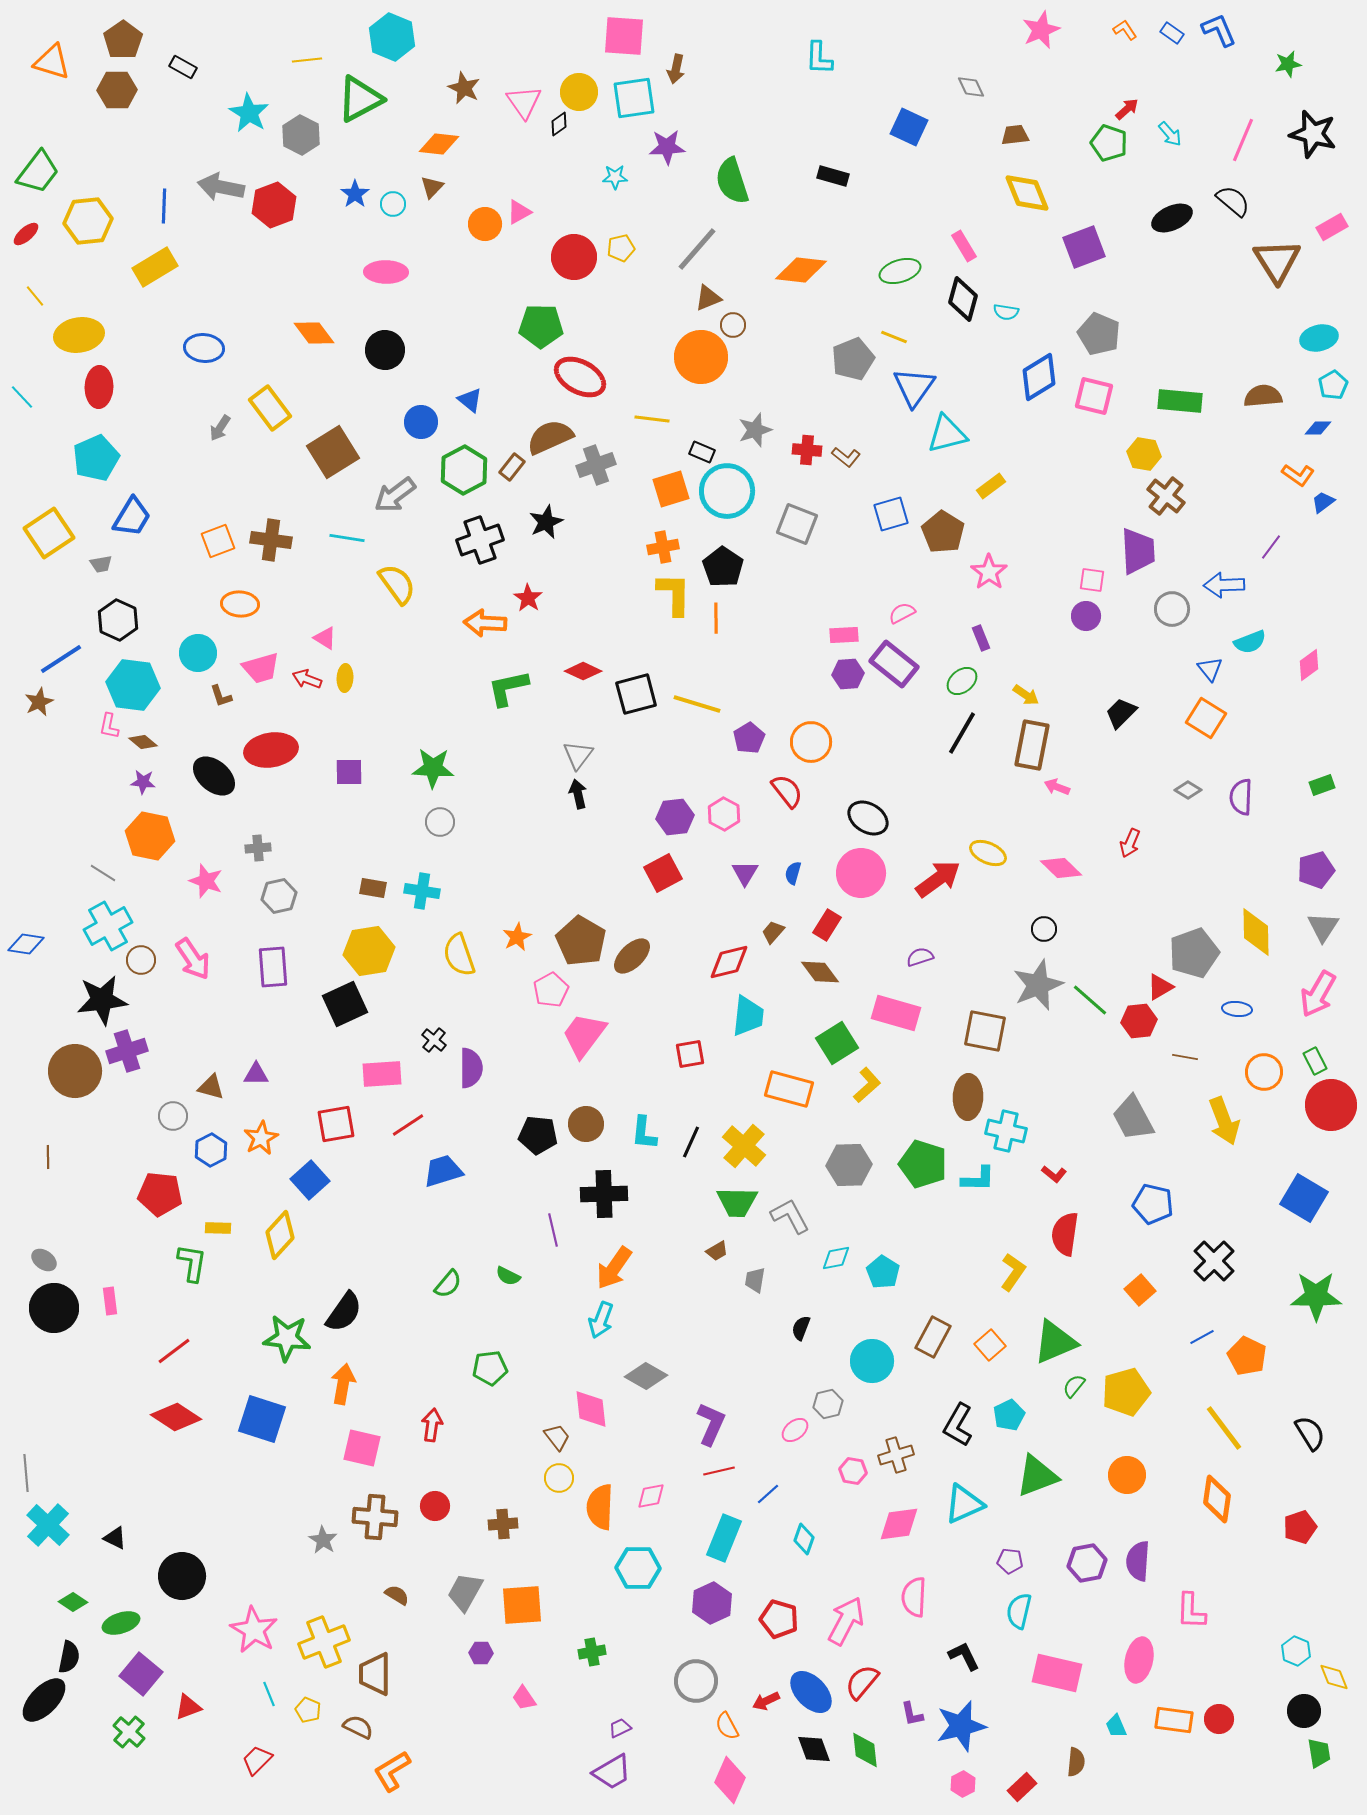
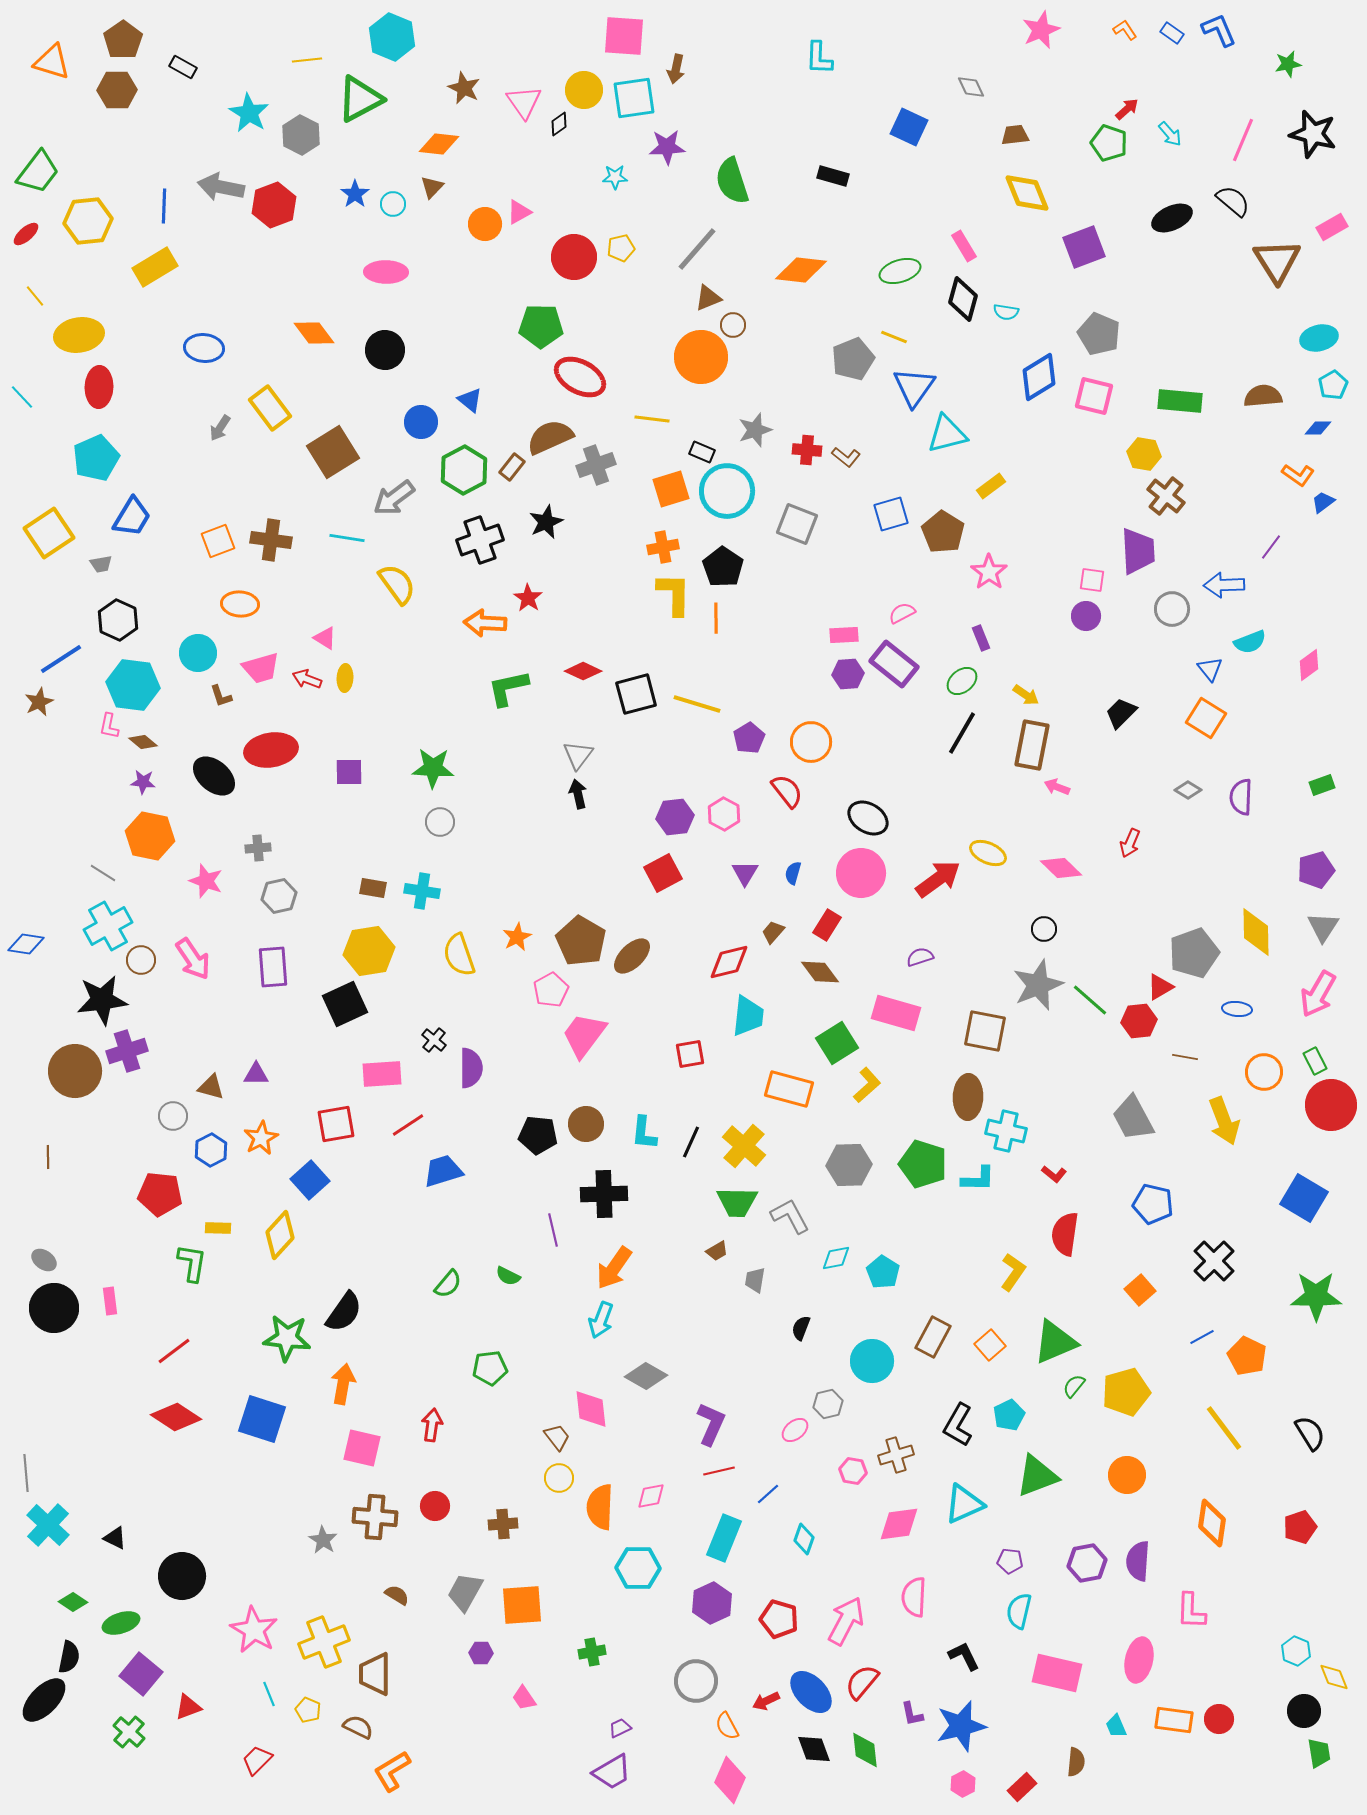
yellow circle at (579, 92): moved 5 px right, 2 px up
gray arrow at (395, 495): moved 1 px left, 3 px down
orange diamond at (1217, 1499): moved 5 px left, 24 px down
